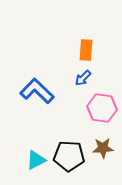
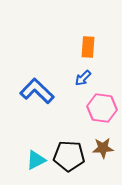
orange rectangle: moved 2 px right, 3 px up
